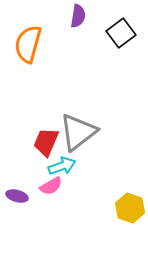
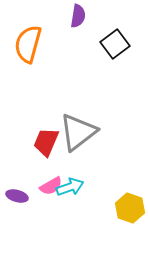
black square: moved 6 px left, 11 px down
cyan arrow: moved 8 px right, 21 px down
